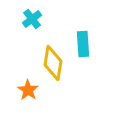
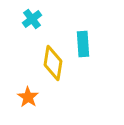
orange star: moved 7 px down
